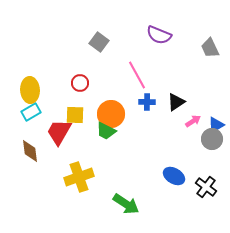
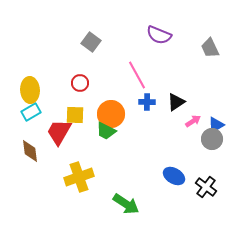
gray square: moved 8 px left
